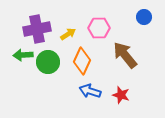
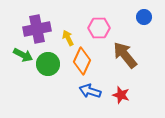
yellow arrow: moved 4 px down; rotated 84 degrees counterclockwise
green arrow: rotated 150 degrees counterclockwise
green circle: moved 2 px down
